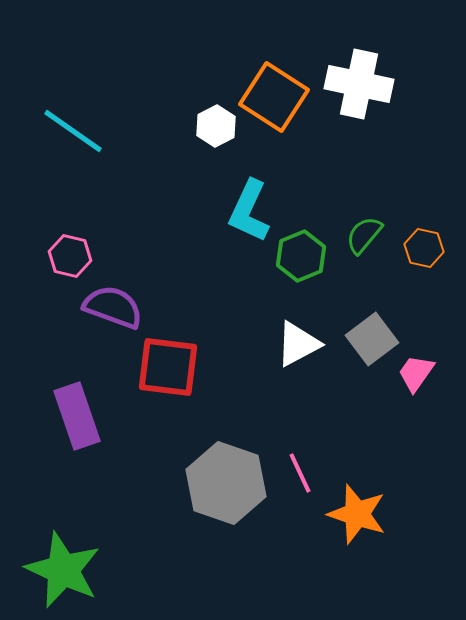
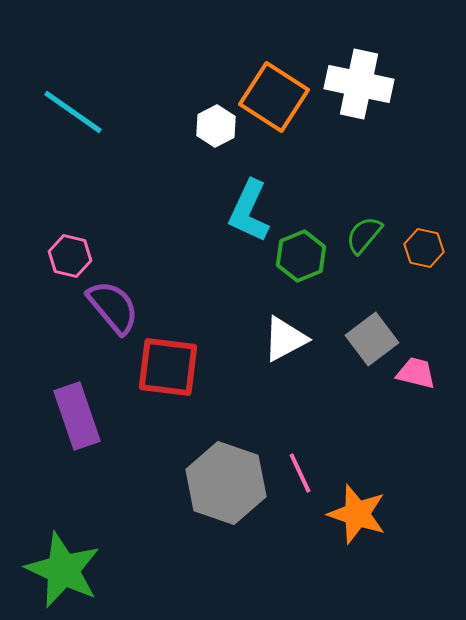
cyan line: moved 19 px up
purple semicircle: rotated 30 degrees clockwise
white triangle: moved 13 px left, 5 px up
pink trapezoid: rotated 69 degrees clockwise
